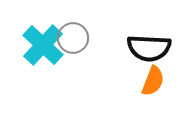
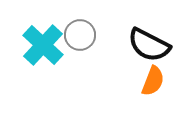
gray circle: moved 7 px right, 3 px up
black semicircle: moved 3 px up; rotated 24 degrees clockwise
